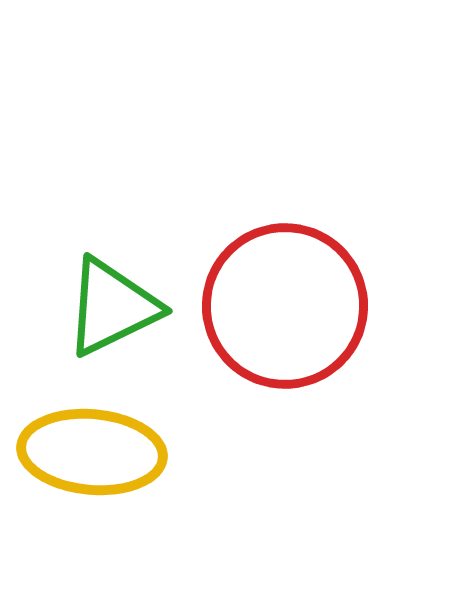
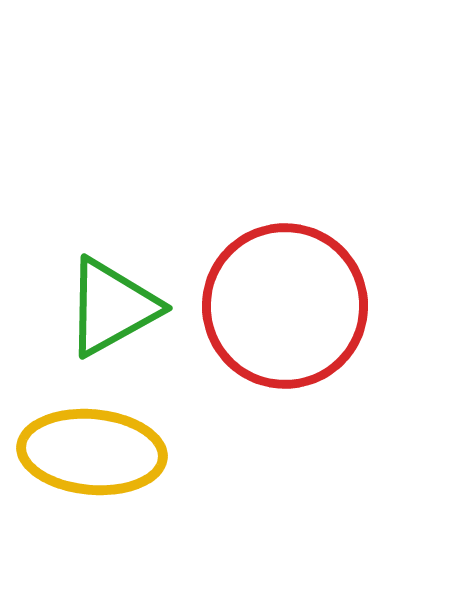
green triangle: rotated 3 degrees counterclockwise
